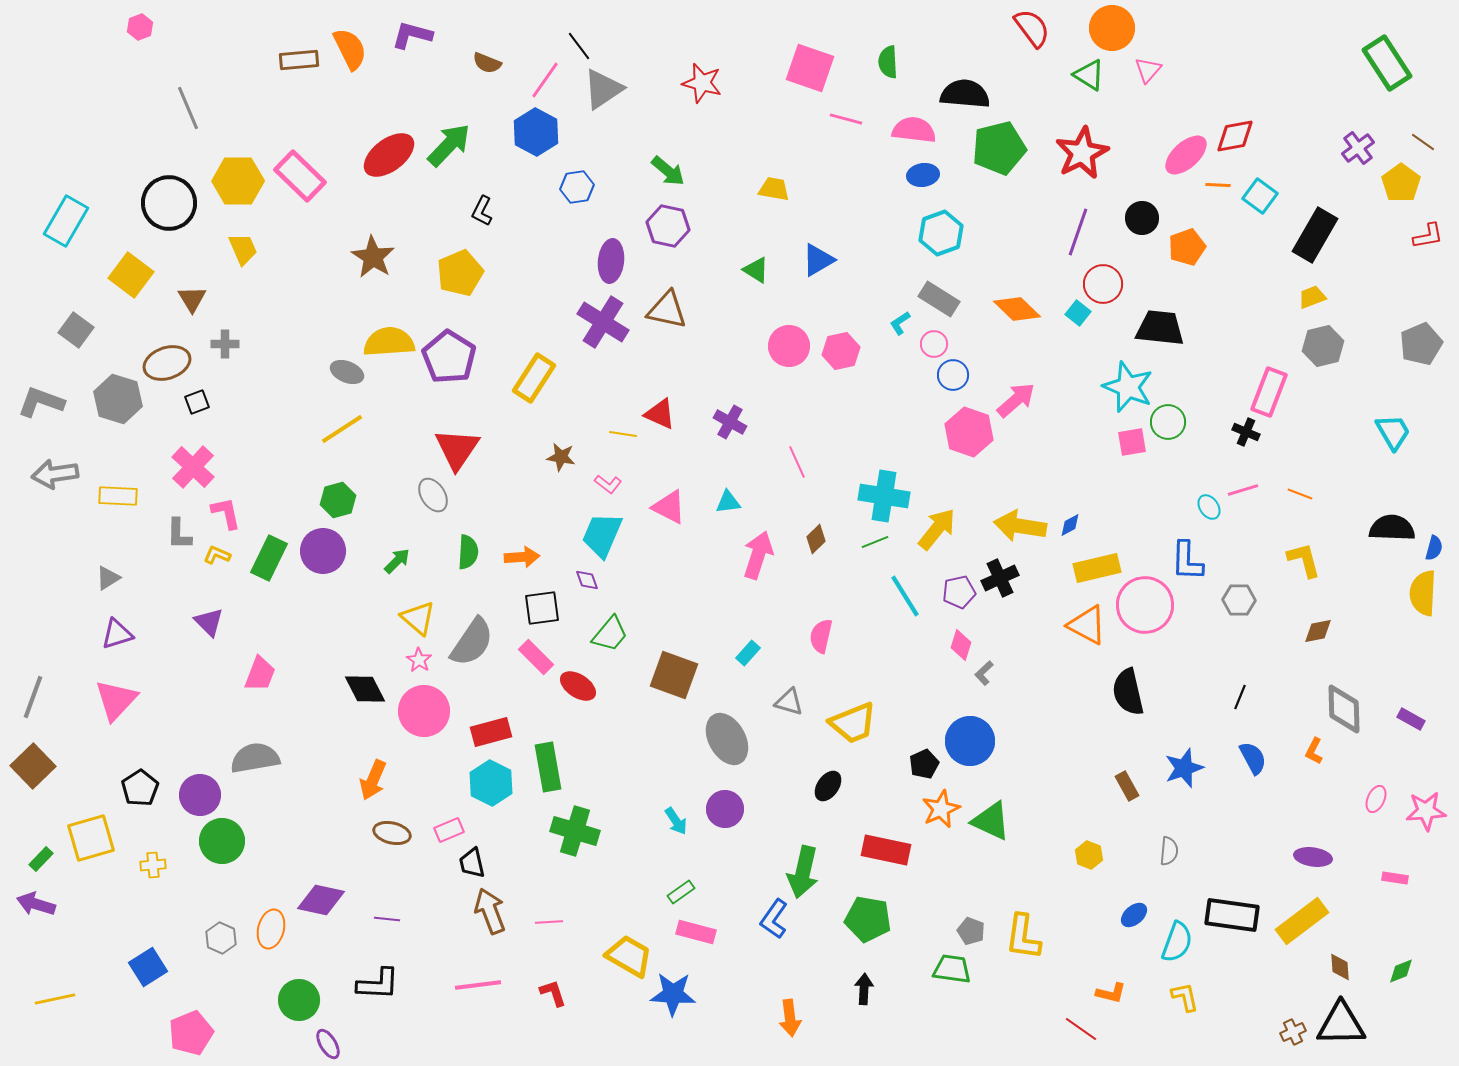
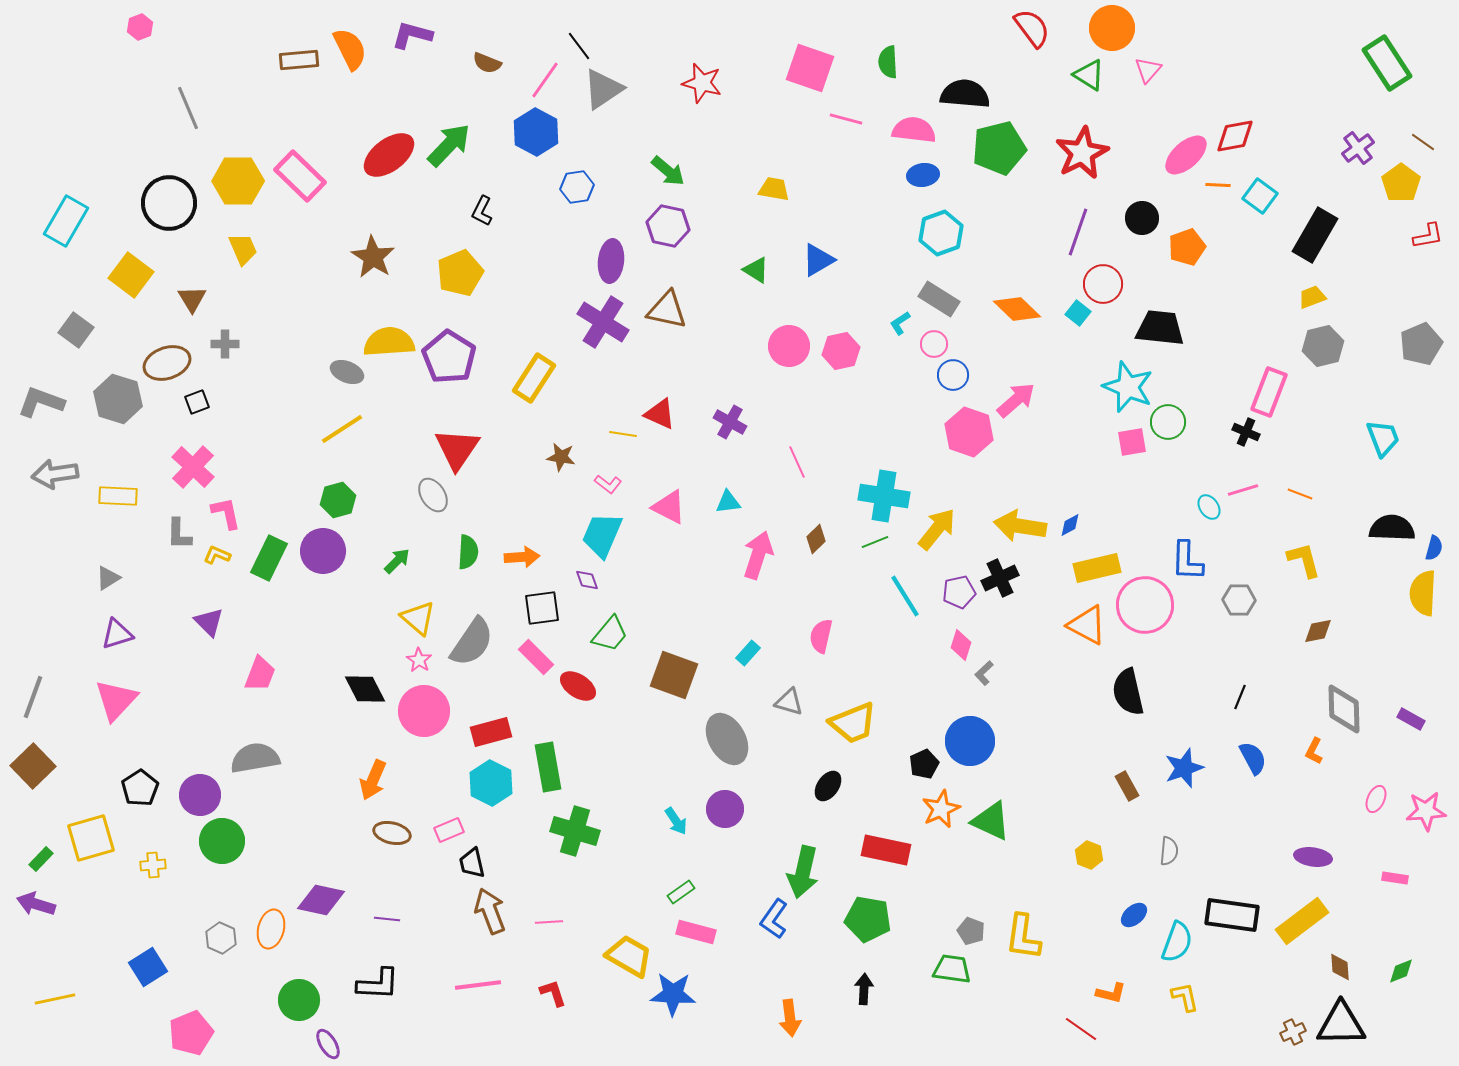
cyan trapezoid at (1393, 432): moved 10 px left, 6 px down; rotated 9 degrees clockwise
